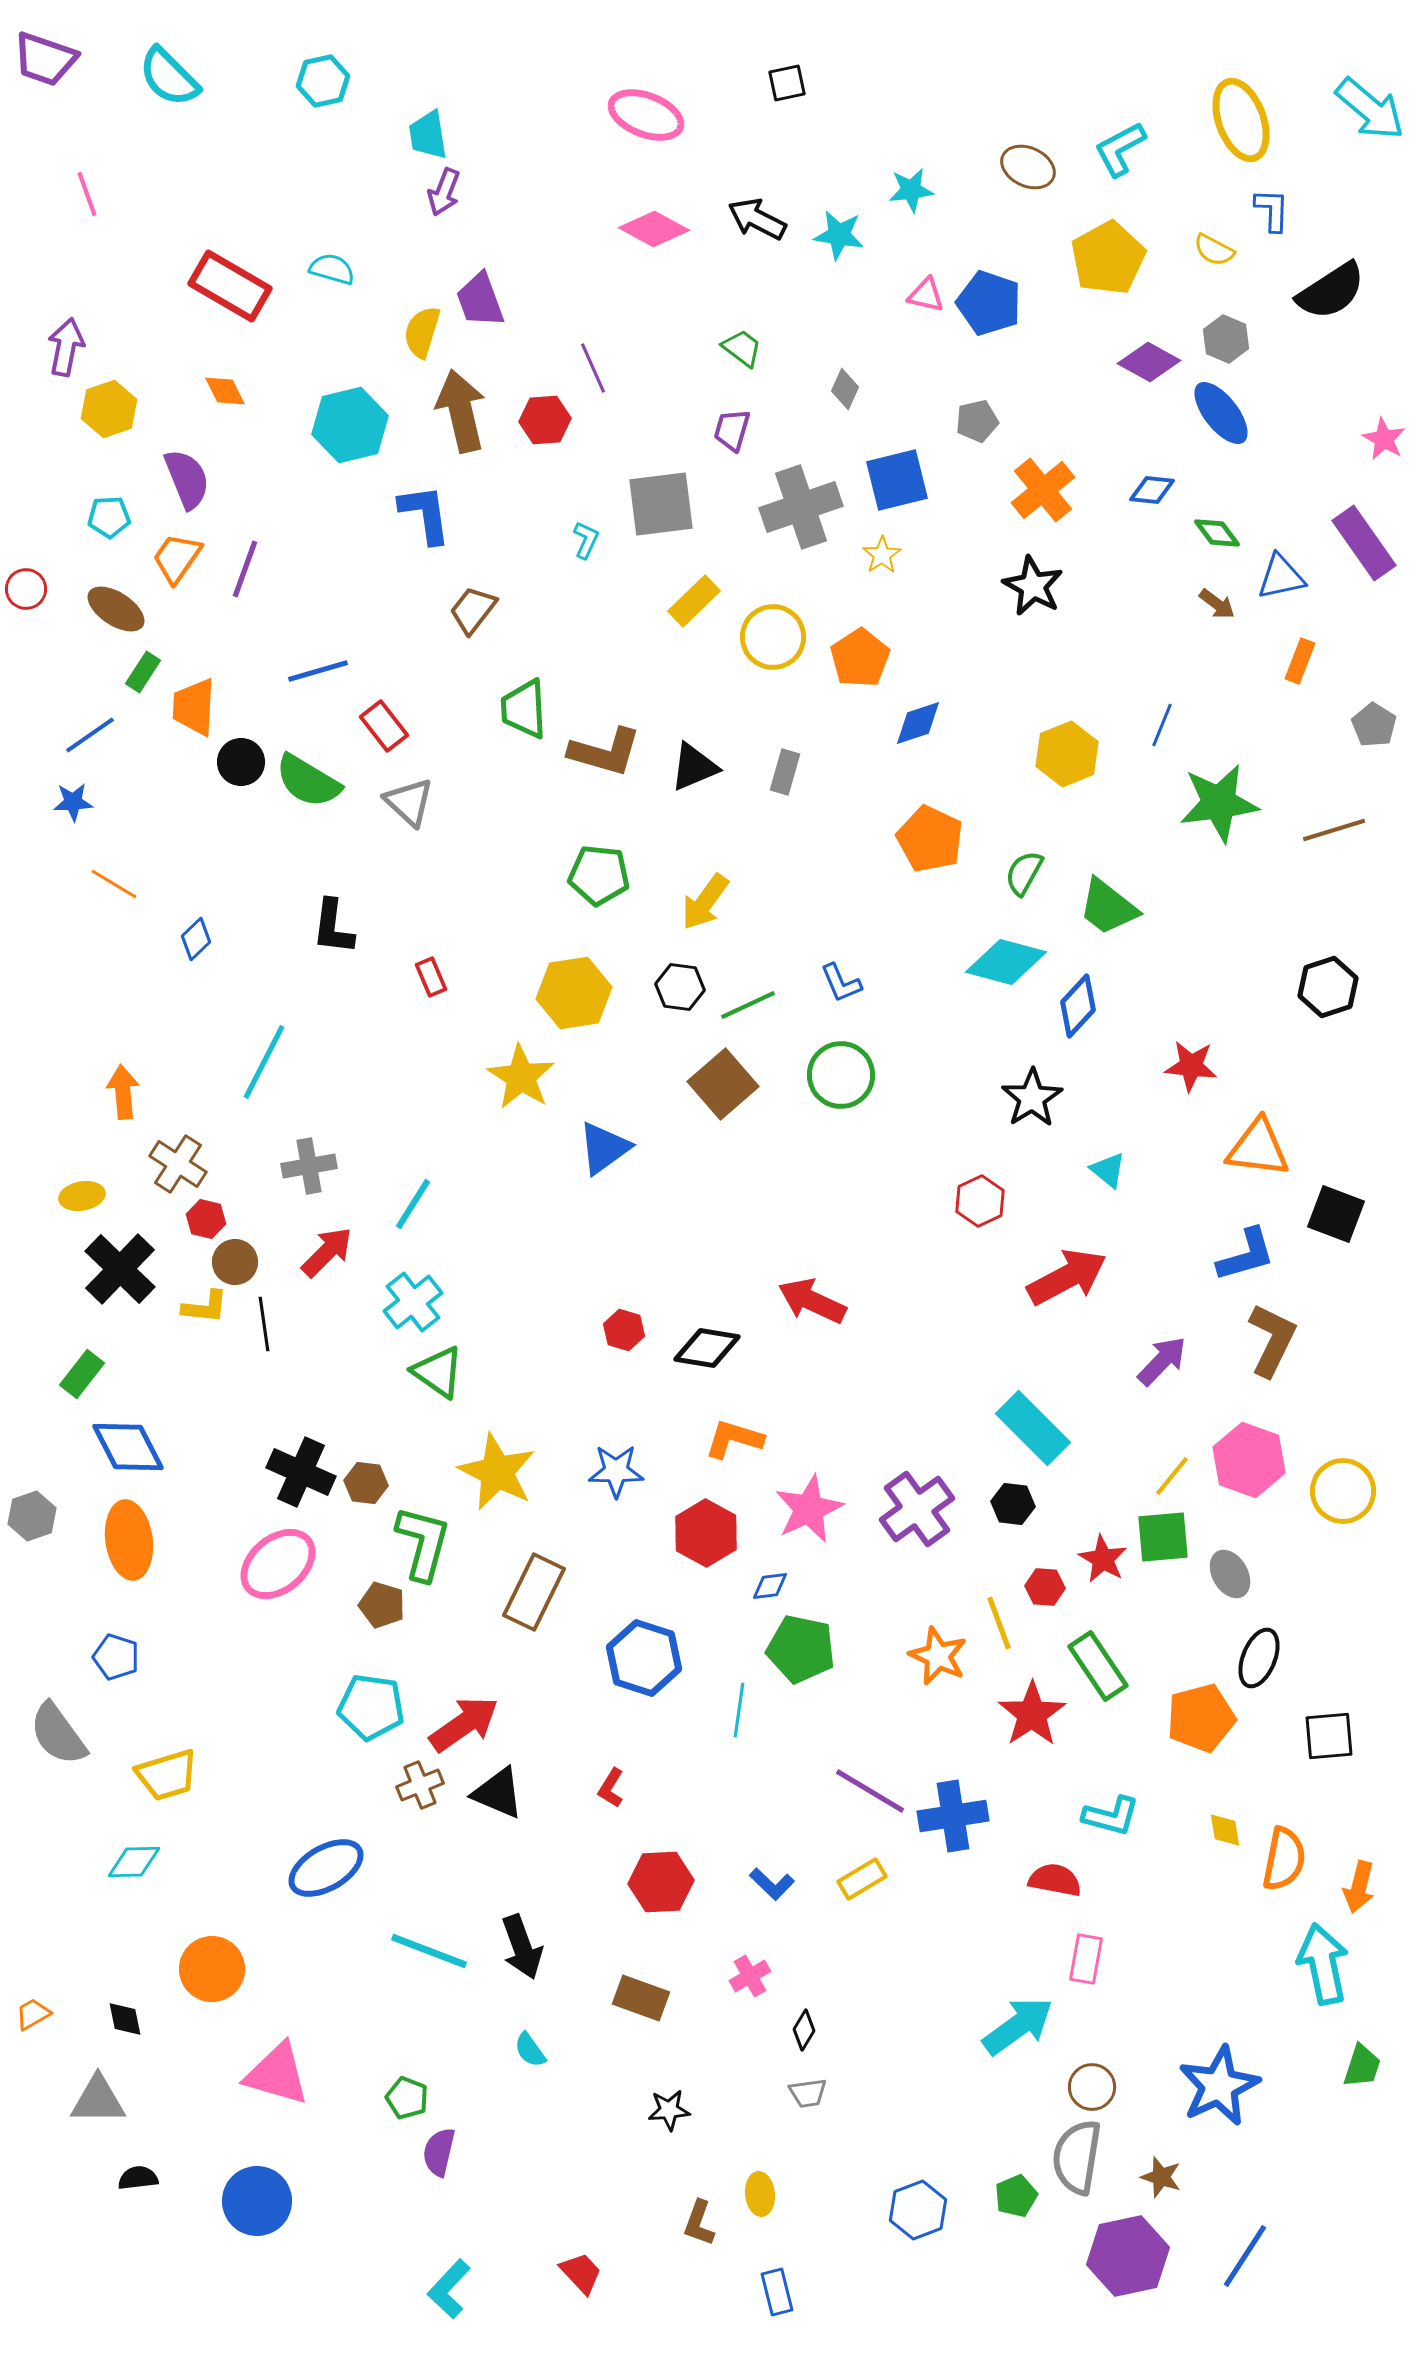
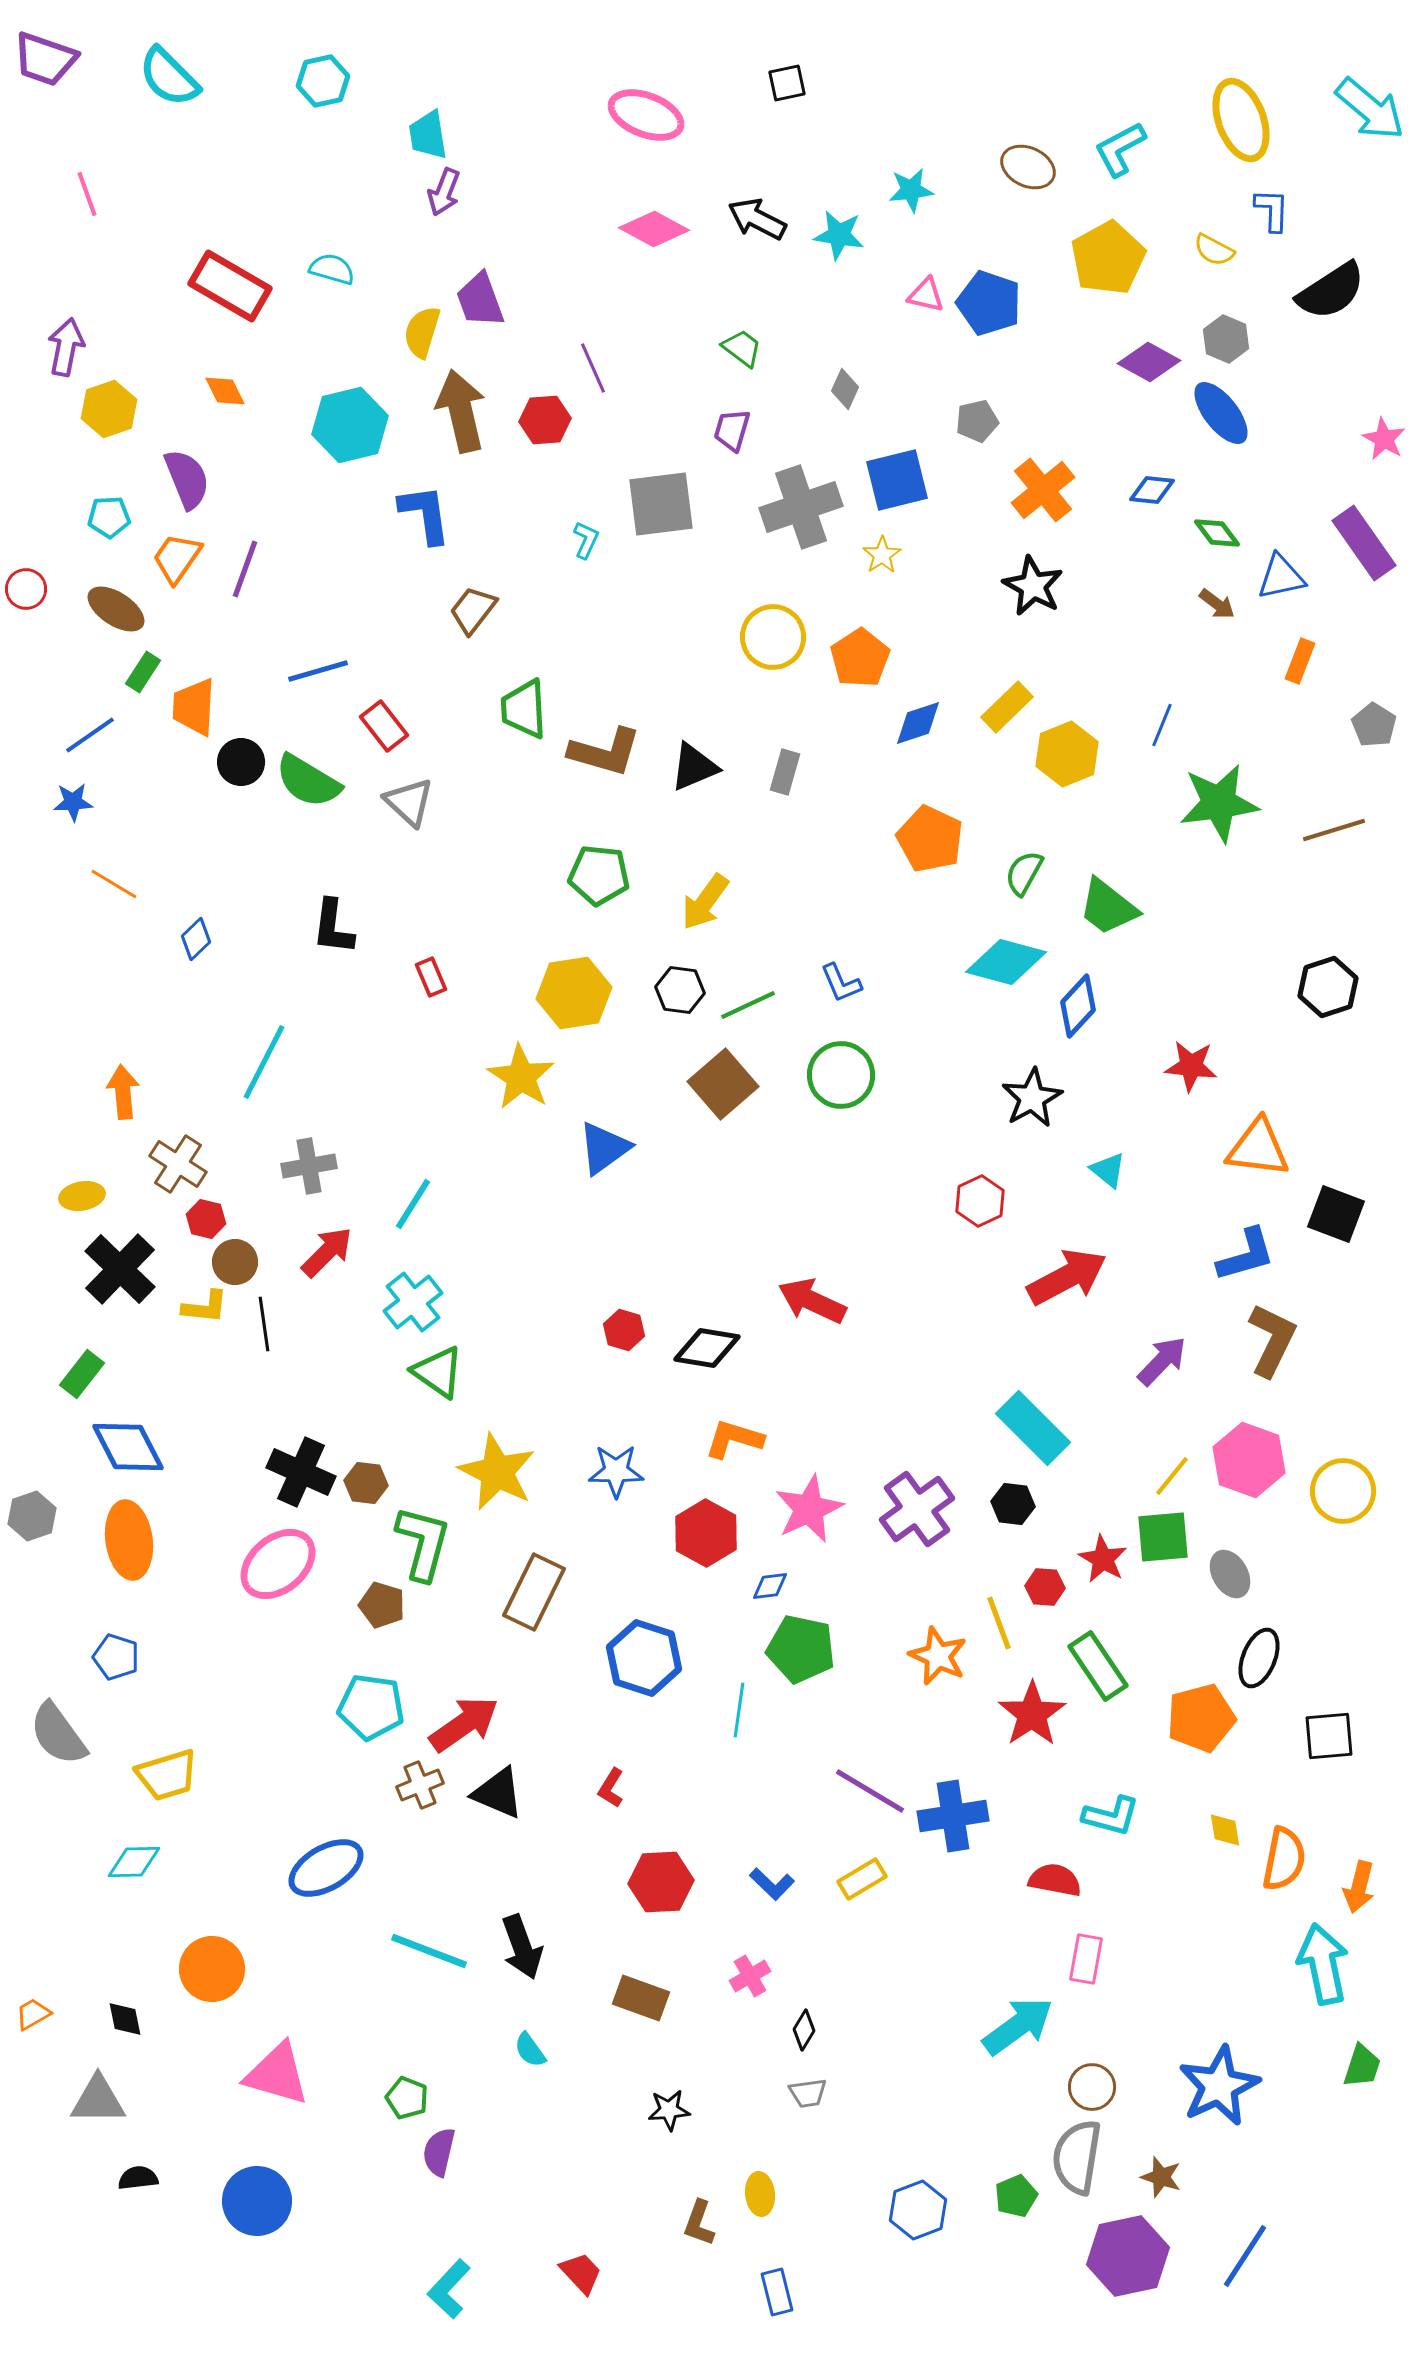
yellow rectangle at (694, 601): moved 313 px right, 106 px down
black hexagon at (680, 987): moved 3 px down
black star at (1032, 1098): rotated 4 degrees clockwise
